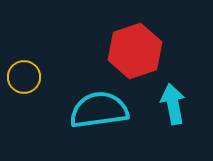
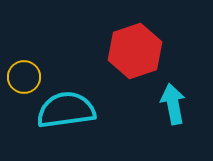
cyan semicircle: moved 33 px left
